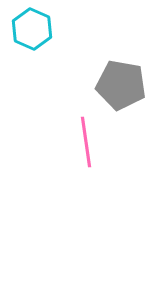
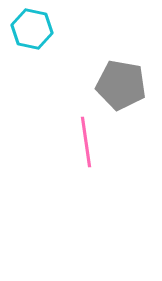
cyan hexagon: rotated 12 degrees counterclockwise
